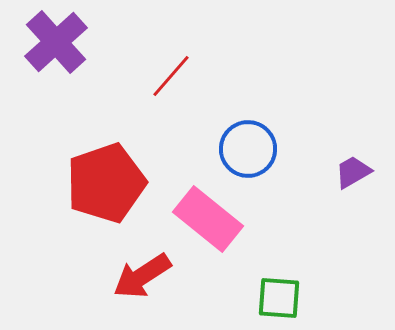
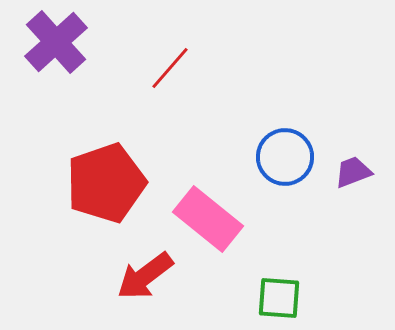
red line: moved 1 px left, 8 px up
blue circle: moved 37 px right, 8 px down
purple trapezoid: rotated 9 degrees clockwise
red arrow: moved 3 px right; rotated 4 degrees counterclockwise
